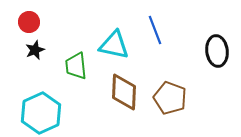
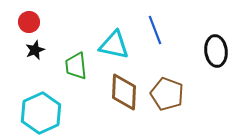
black ellipse: moved 1 px left
brown pentagon: moved 3 px left, 4 px up
